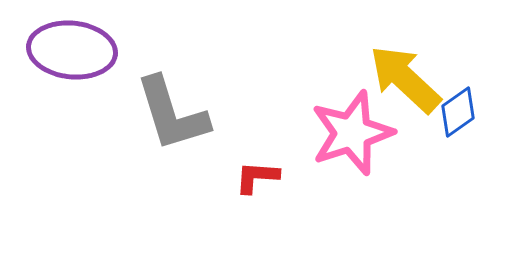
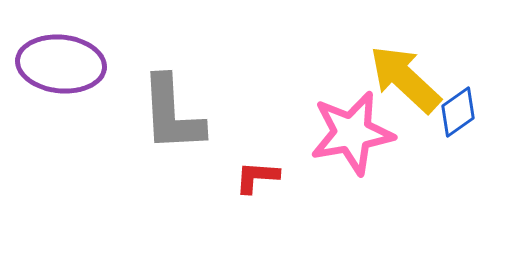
purple ellipse: moved 11 px left, 14 px down
gray L-shape: rotated 14 degrees clockwise
pink star: rotated 8 degrees clockwise
